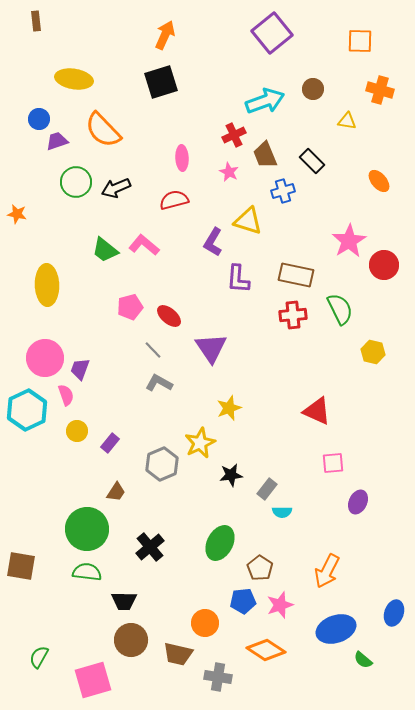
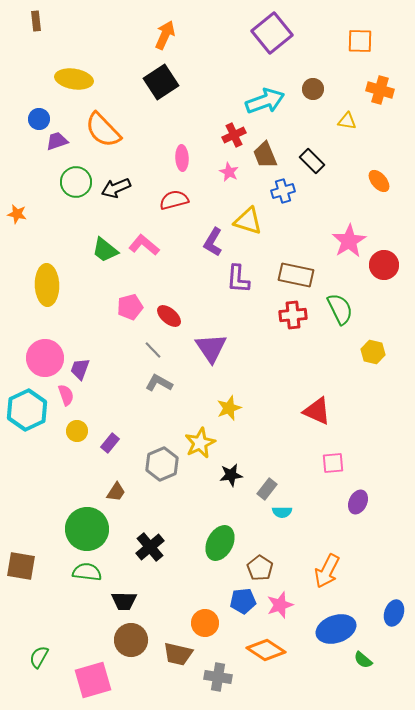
black square at (161, 82): rotated 16 degrees counterclockwise
